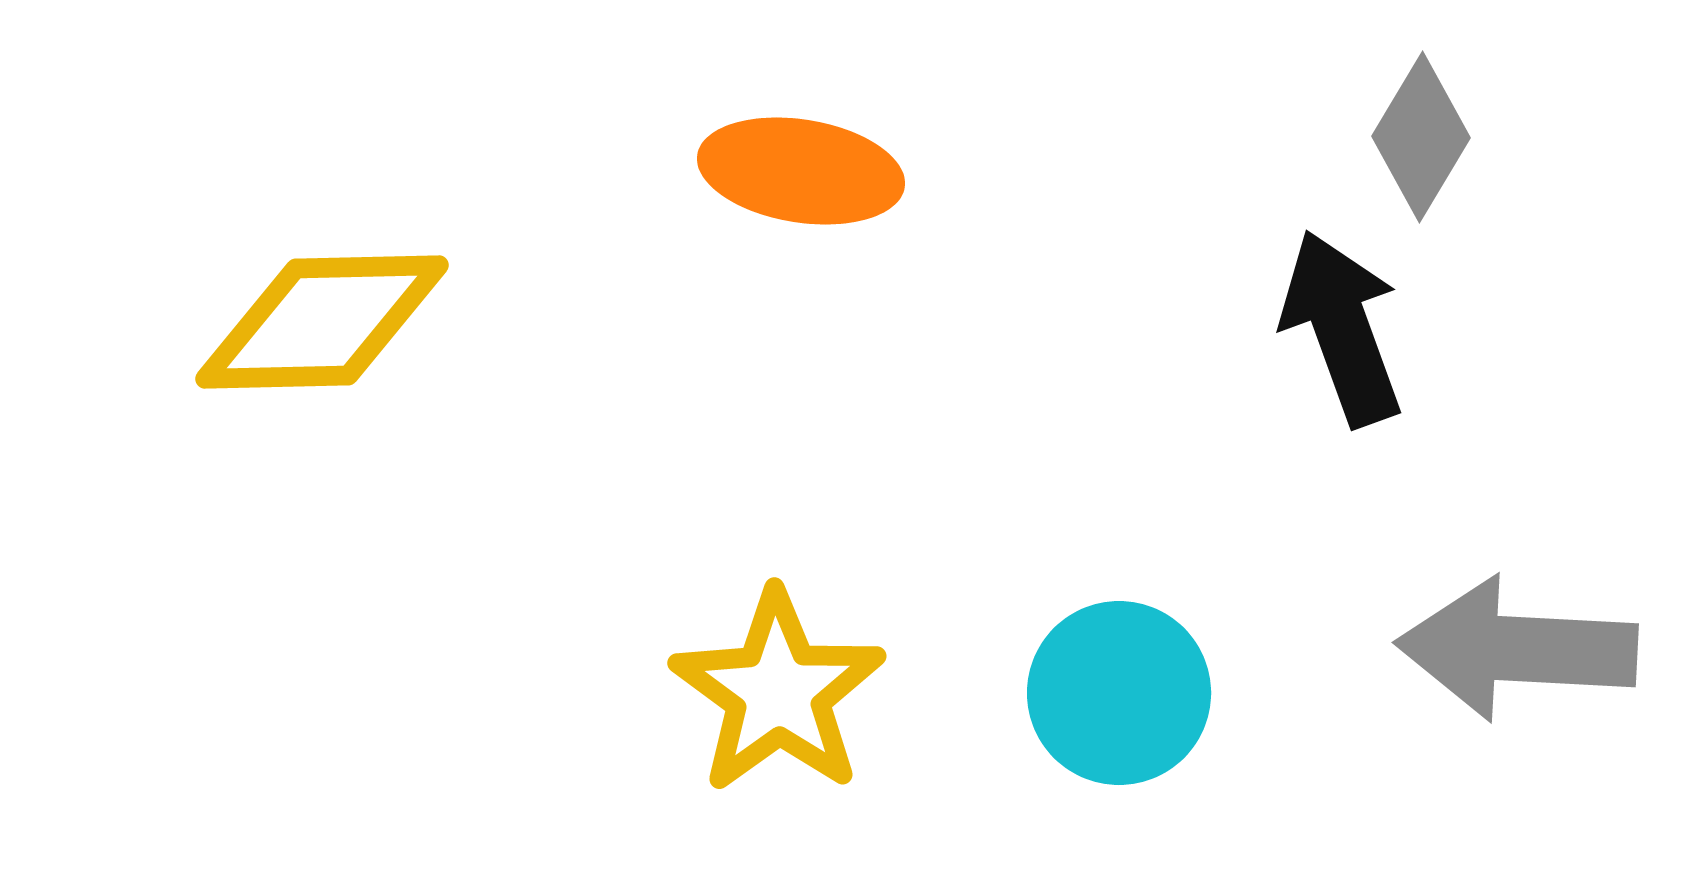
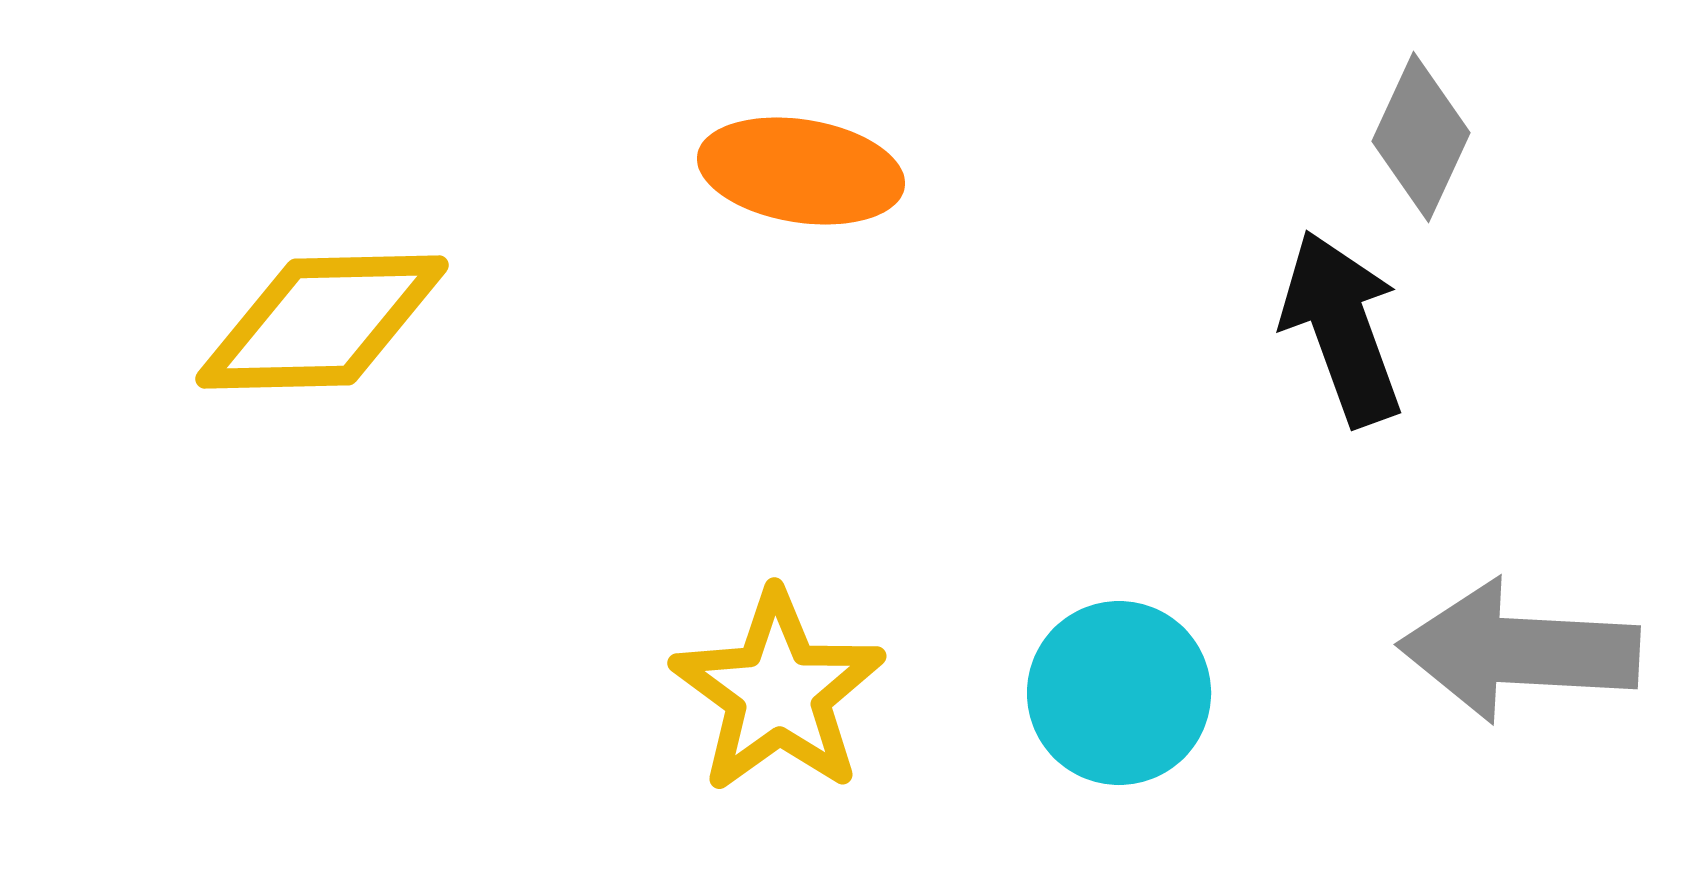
gray diamond: rotated 6 degrees counterclockwise
gray arrow: moved 2 px right, 2 px down
